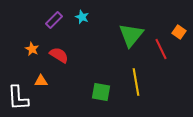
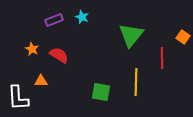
purple rectangle: rotated 24 degrees clockwise
orange square: moved 4 px right, 5 px down
red line: moved 1 px right, 9 px down; rotated 25 degrees clockwise
yellow line: rotated 12 degrees clockwise
